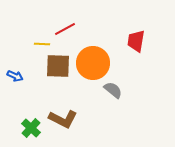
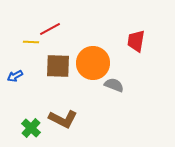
red line: moved 15 px left
yellow line: moved 11 px left, 2 px up
blue arrow: rotated 126 degrees clockwise
gray semicircle: moved 1 px right, 5 px up; rotated 18 degrees counterclockwise
